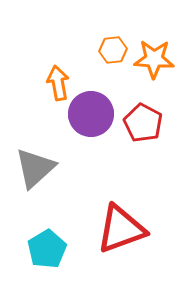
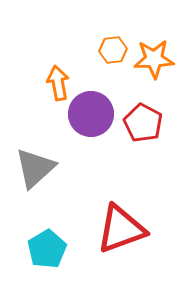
orange star: rotated 6 degrees counterclockwise
